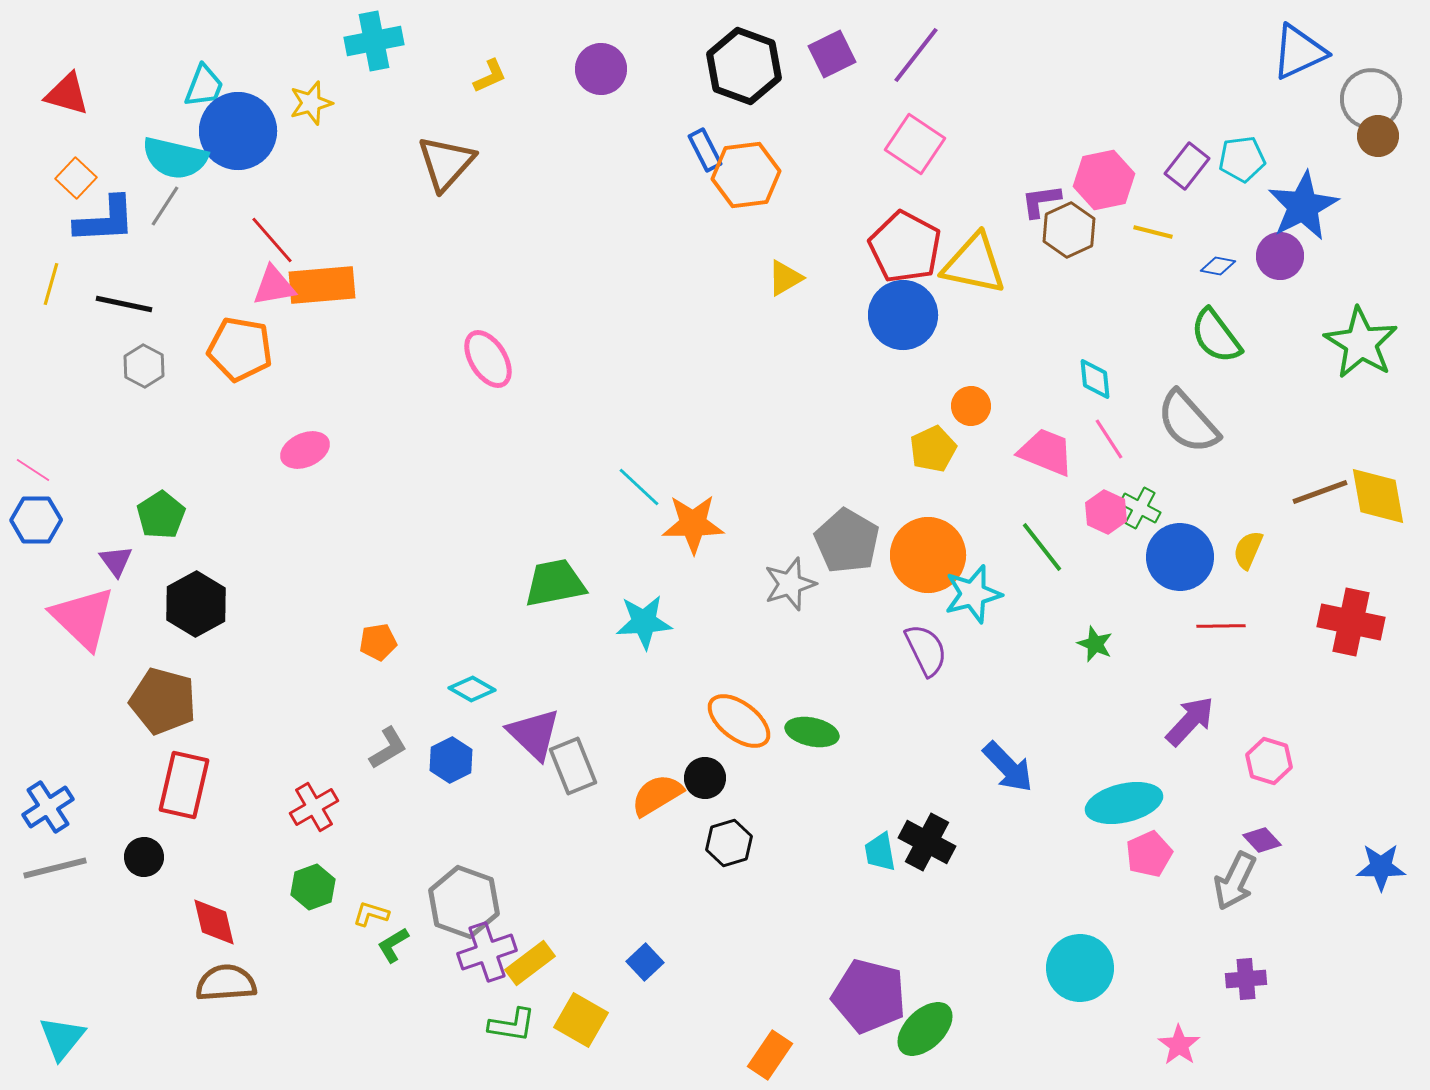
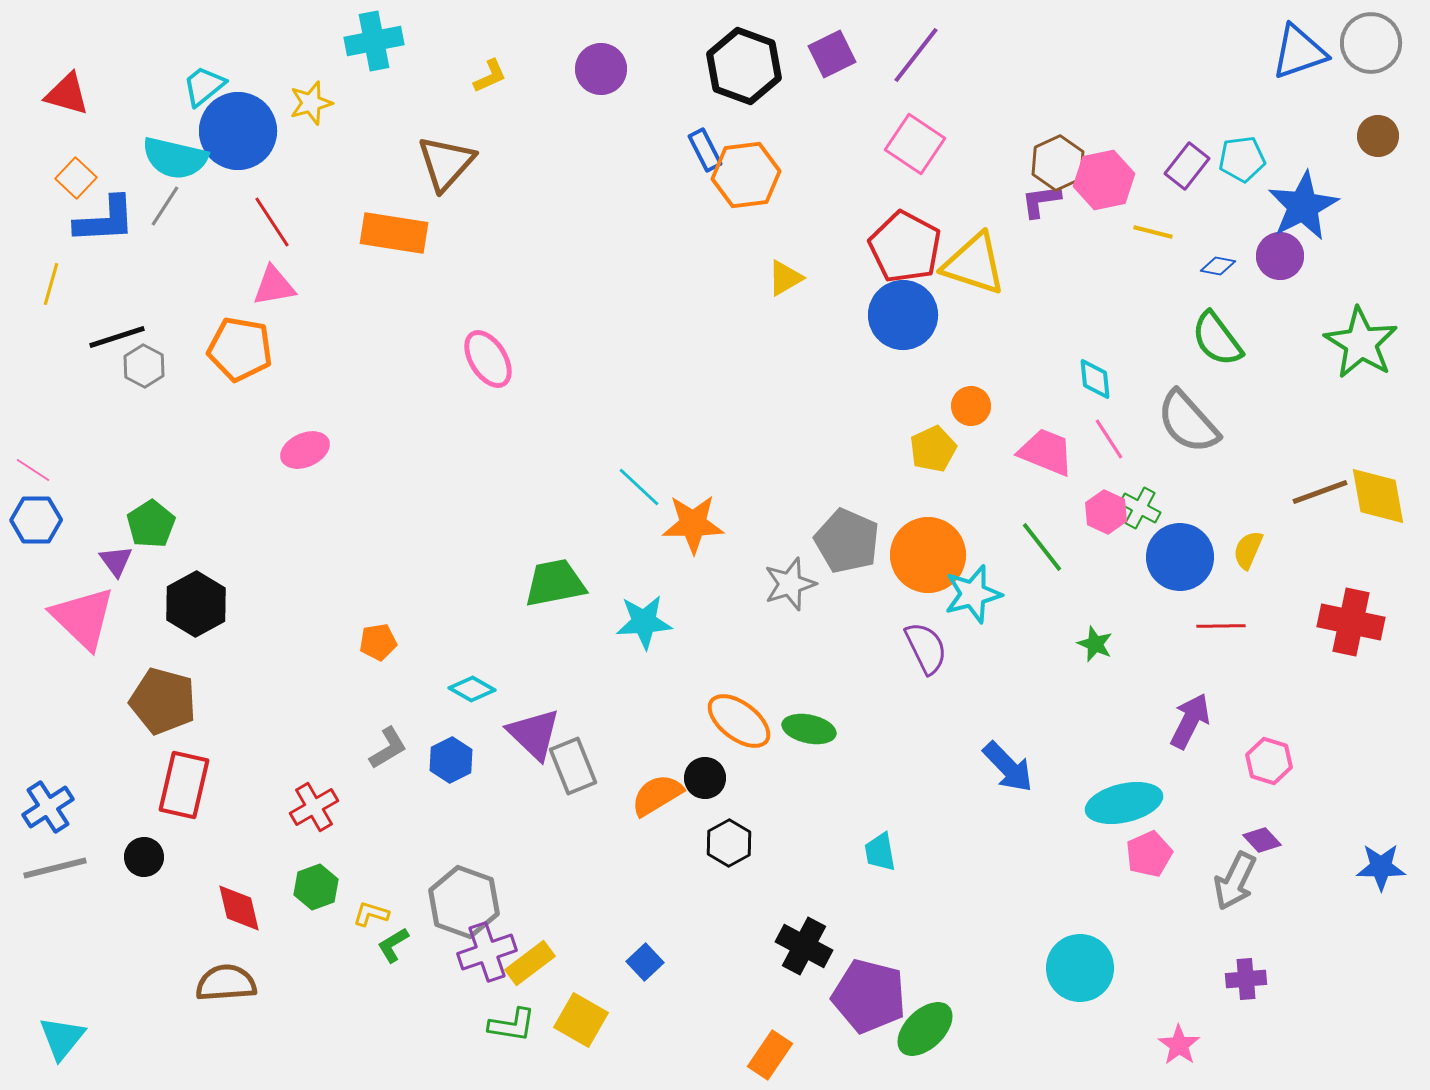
blue triangle at (1299, 52): rotated 6 degrees clockwise
cyan trapezoid at (204, 86): rotated 150 degrees counterclockwise
gray circle at (1371, 99): moved 56 px up
brown hexagon at (1069, 230): moved 11 px left, 67 px up
red line at (272, 240): moved 18 px up; rotated 8 degrees clockwise
yellow triangle at (974, 264): rotated 6 degrees clockwise
orange rectangle at (322, 285): moved 72 px right, 52 px up; rotated 14 degrees clockwise
black line at (124, 304): moved 7 px left, 33 px down; rotated 30 degrees counterclockwise
green semicircle at (1216, 336): moved 1 px right, 3 px down
green pentagon at (161, 515): moved 10 px left, 9 px down
gray pentagon at (847, 541): rotated 6 degrees counterclockwise
purple semicircle at (926, 650): moved 2 px up
purple arrow at (1190, 721): rotated 16 degrees counterclockwise
green ellipse at (812, 732): moved 3 px left, 3 px up
black cross at (927, 842): moved 123 px left, 104 px down
black hexagon at (729, 843): rotated 12 degrees counterclockwise
green hexagon at (313, 887): moved 3 px right
red diamond at (214, 922): moved 25 px right, 14 px up
